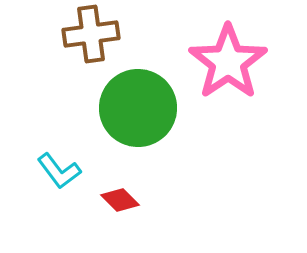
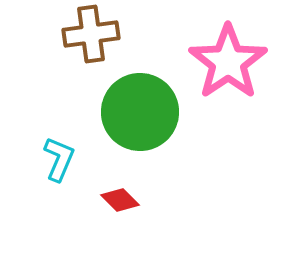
green circle: moved 2 px right, 4 px down
cyan L-shape: moved 12 px up; rotated 120 degrees counterclockwise
